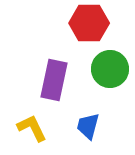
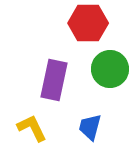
red hexagon: moved 1 px left
blue trapezoid: moved 2 px right, 1 px down
